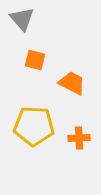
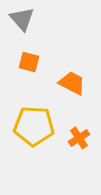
orange square: moved 6 px left, 2 px down
orange cross: rotated 30 degrees counterclockwise
